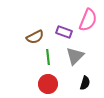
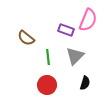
purple rectangle: moved 2 px right, 2 px up
brown semicircle: moved 9 px left, 1 px down; rotated 66 degrees clockwise
red circle: moved 1 px left, 1 px down
